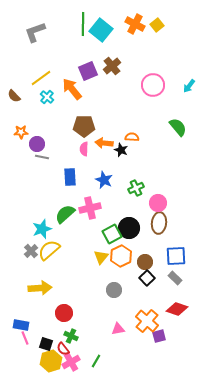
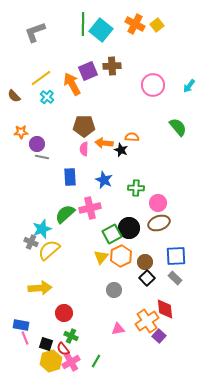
brown cross at (112, 66): rotated 36 degrees clockwise
orange arrow at (72, 89): moved 5 px up; rotated 10 degrees clockwise
green cross at (136, 188): rotated 28 degrees clockwise
brown ellipse at (159, 223): rotated 65 degrees clockwise
gray cross at (31, 251): moved 9 px up; rotated 24 degrees counterclockwise
red diamond at (177, 309): moved 12 px left; rotated 65 degrees clockwise
orange cross at (147, 321): rotated 15 degrees clockwise
purple square at (159, 336): rotated 32 degrees counterclockwise
